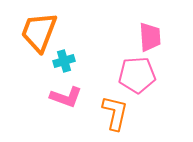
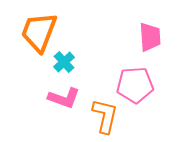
cyan cross: moved 1 px down; rotated 25 degrees counterclockwise
pink pentagon: moved 2 px left, 10 px down
pink L-shape: moved 2 px left, 1 px down
orange L-shape: moved 10 px left, 3 px down
